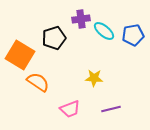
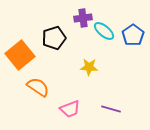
purple cross: moved 2 px right, 1 px up
blue pentagon: rotated 25 degrees counterclockwise
orange square: rotated 20 degrees clockwise
yellow star: moved 5 px left, 11 px up
orange semicircle: moved 5 px down
purple line: rotated 30 degrees clockwise
